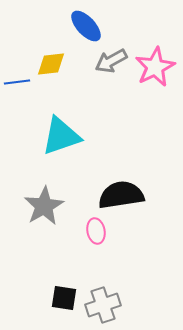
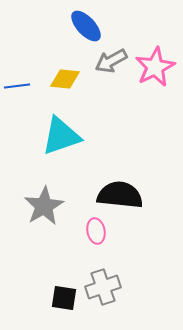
yellow diamond: moved 14 px right, 15 px down; rotated 12 degrees clockwise
blue line: moved 4 px down
black semicircle: moved 1 px left; rotated 15 degrees clockwise
gray cross: moved 18 px up
